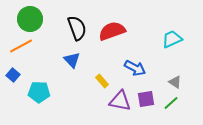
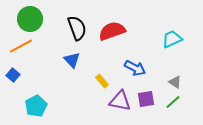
cyan pentagon: moved 3 px left, 14 px down; rotated 30 degrees counterclockwise
green line: moved 2 px right, 1 px up
